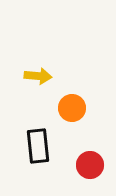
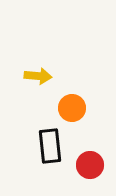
black rectangle: moved 12 px right
